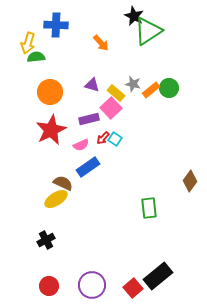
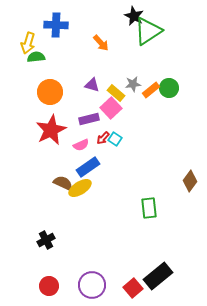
gray star: rotated 21 degrees counterclockwise
yellow ellipse: moved 24 px right, 11 px up
